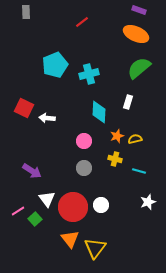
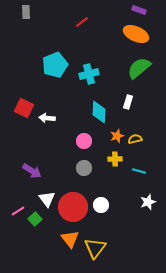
yellow cross: rotated 16 degrees counterclockwise
